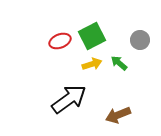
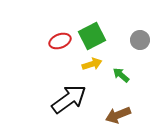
green arrow: moved 2 px right, 12 px down
